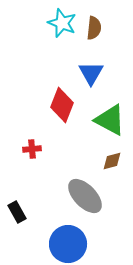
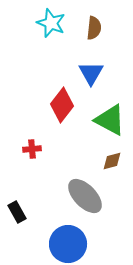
cyan star: moved 11 px left
red diamond: rotated 16 degrees clockwise
